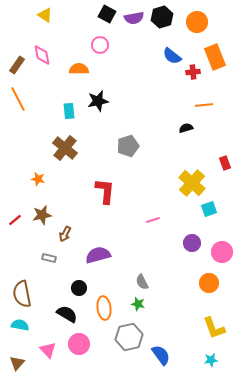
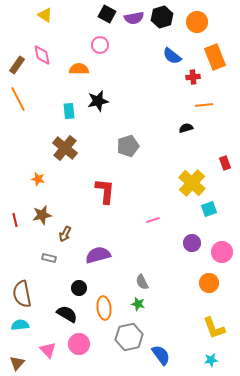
red cross at (193, 72): moved 5 px down
red line at (15, 220): rotated 64 degrees counterclockwise
cyan semicircle at (20, 325): rotated 18 degrees counterclockwise
